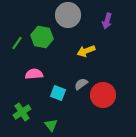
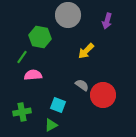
green hexagon: moved 2 px left
green line: moved 5 px right, 14 px down
yellow arrow: rotated 24 degrees counterclockwise
pink semicircle: moved 1 px left, 1 px down
gray semicircle: moved 1 px right, 1 px down; rotated 72 degrees clockwise
cyan square: moved 12 px down
green cross: rotated 24 degrees clockwise
green triangle: rotated 40 degrees clockwise
